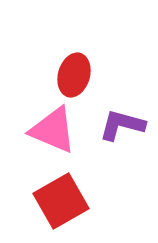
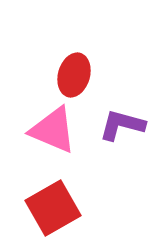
red square: moved 8 px left, 7 px down
